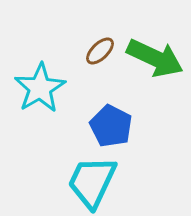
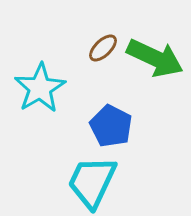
brown ellipse: moved 3 px right, 3 px up
